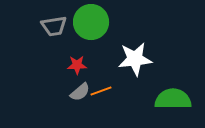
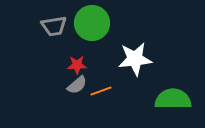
green circle: moved 1 px right, 1 px down
gray semicircle: moved 3 px left, 7 px up
